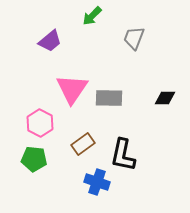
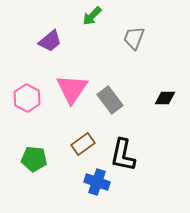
gray rectangle: moved 1 px right, 2 px down; rotated 52 degrees clockwise
pink hexagon: moved 13 px left, 25 px up
